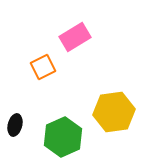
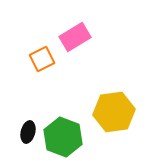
orange square: moved 1 px left, 8 px up
black ellipse: moved 13 px right, 7 px down
green hexagon: rotated 15 degrees counterclockwise
